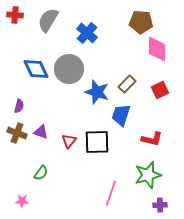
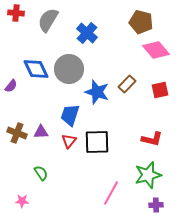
red cross: moved 1 px right, 2 px up
brown pentagon: rotated 10 degrees clockwise
pink diamond: moved 1 px left, 1 px down; rotated 40 degrees counterclockwise
red square: rotated 12 degrees clockwise
purple semicircle: moved 8 px left, 20 px up; rotated 24 degrees clockwise
blue trapezoid: moved 51 px left
purple triangle: rotated 21 degrees counterclockwise
green semicircle: rotated 70 degrees counterclockwise
pink line: rotated 10 degrees clockwise
purple cross: moved 4 px left
